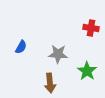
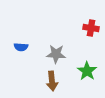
blue semicircle: rotated 64 degrees clockwise
gray star: moved 2 px left
brown arrow: moved 2 px right, 2 px up
